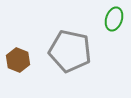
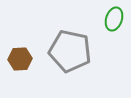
brown hexagon: moved 2 px right, 1 px up; rotated 25 degrees counterclockwise
